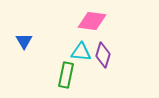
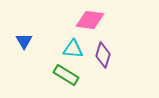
pink diamond: moved 2 px left, 1 px up
cyan triangle: moved 8 px left, 3 px up
green rectangle: rotated 70 degrees counterclockwise
